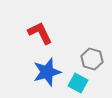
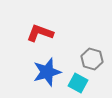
red L-shape: rotated 44 degrees counterclockwise
